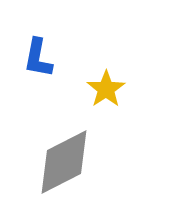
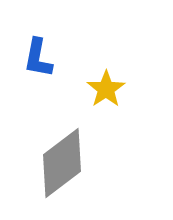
gray diamond: moved 2 px left, 1 px down; rotated 10 degrees counterclockwise
